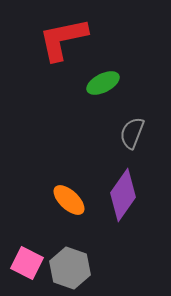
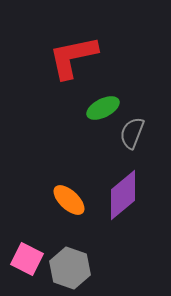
red L-shape: moved 10 px right, 18 px down
green ellipse: moved 25 px down
purple diamond: rotated 15 degrees clockwise
pink square: moved 4 px up
